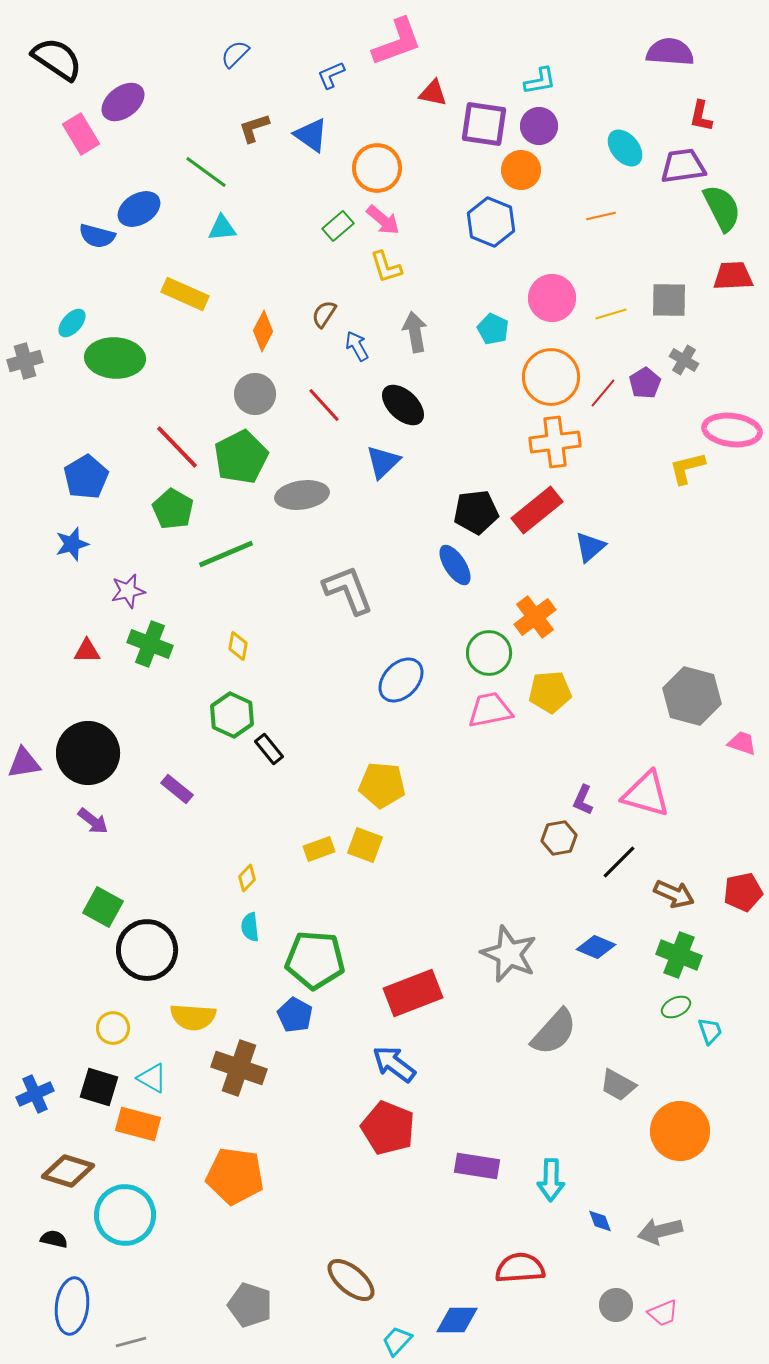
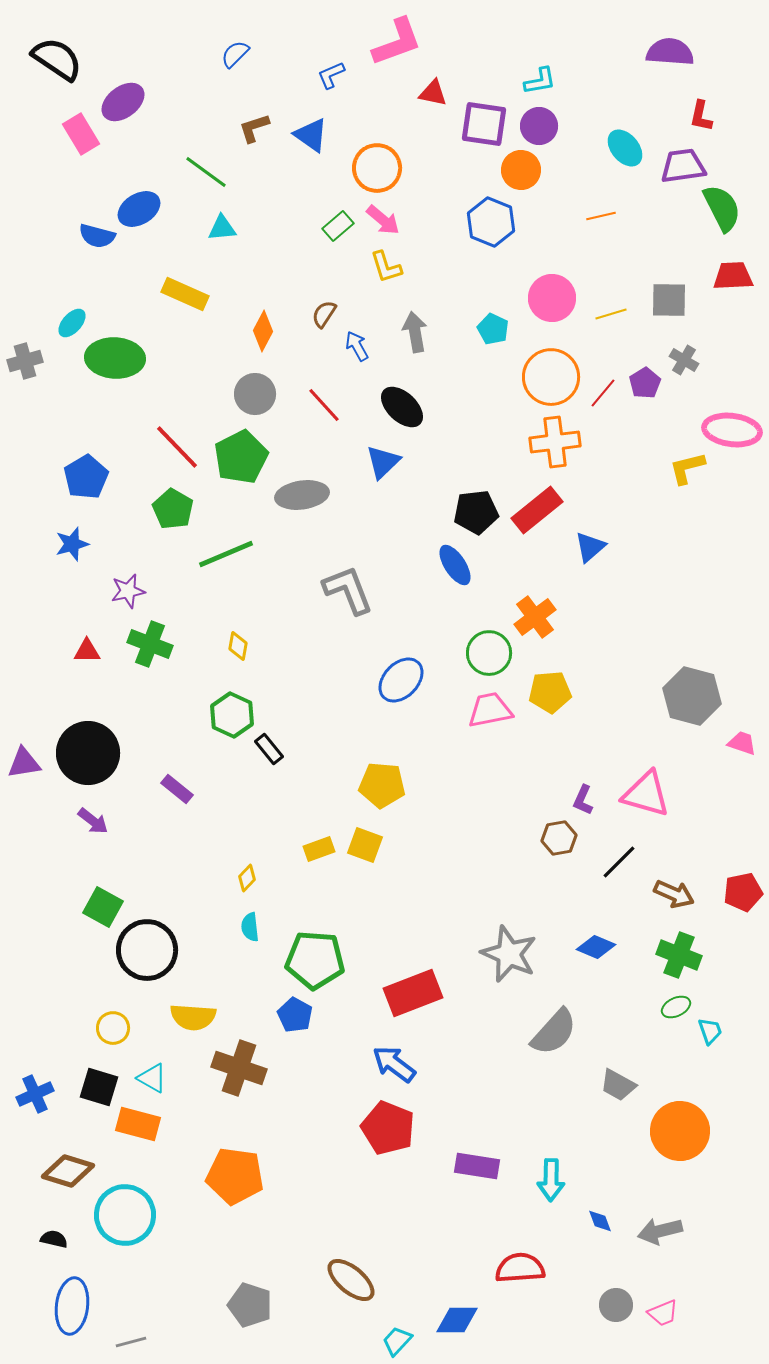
black ellipse at (403, 405): moved 1 px left, 2 px down
